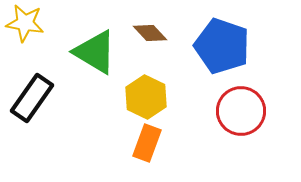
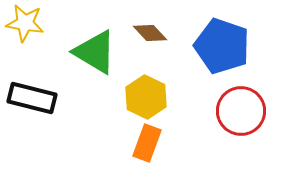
black rectangle: rotated 69 degrees clockwise
